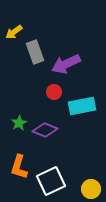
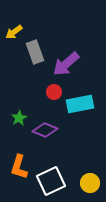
purple arrow: rotated 16 degrees counterclockwise
cyan rectangle: moved 2 px left, 2 px up
green star: moved 5 px up
yellow circle: moved 1 px left, 6 px up
